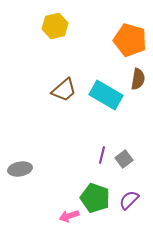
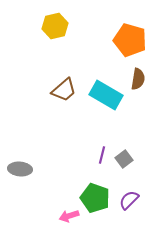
gray ellipse: rotated 15 degrees clockwise
